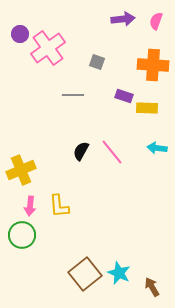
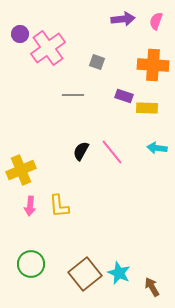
green circle: moved 9 px right, 29 px down
